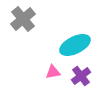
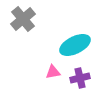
purple cross: moved 1 px left, 2 px down; rotated 24 degrees clockwise
